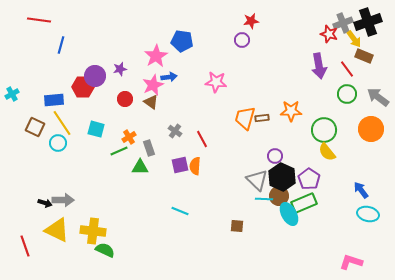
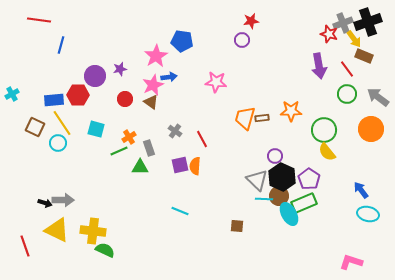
red hexagon at (83, 87): moved 5 px left, 8 px down
